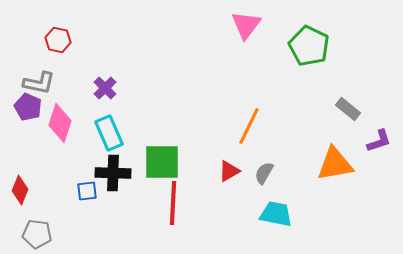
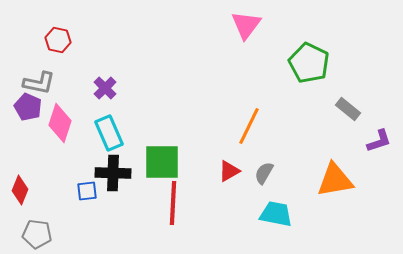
green pentagon: moved 17 px down
orange triangle: moved 16 px down
